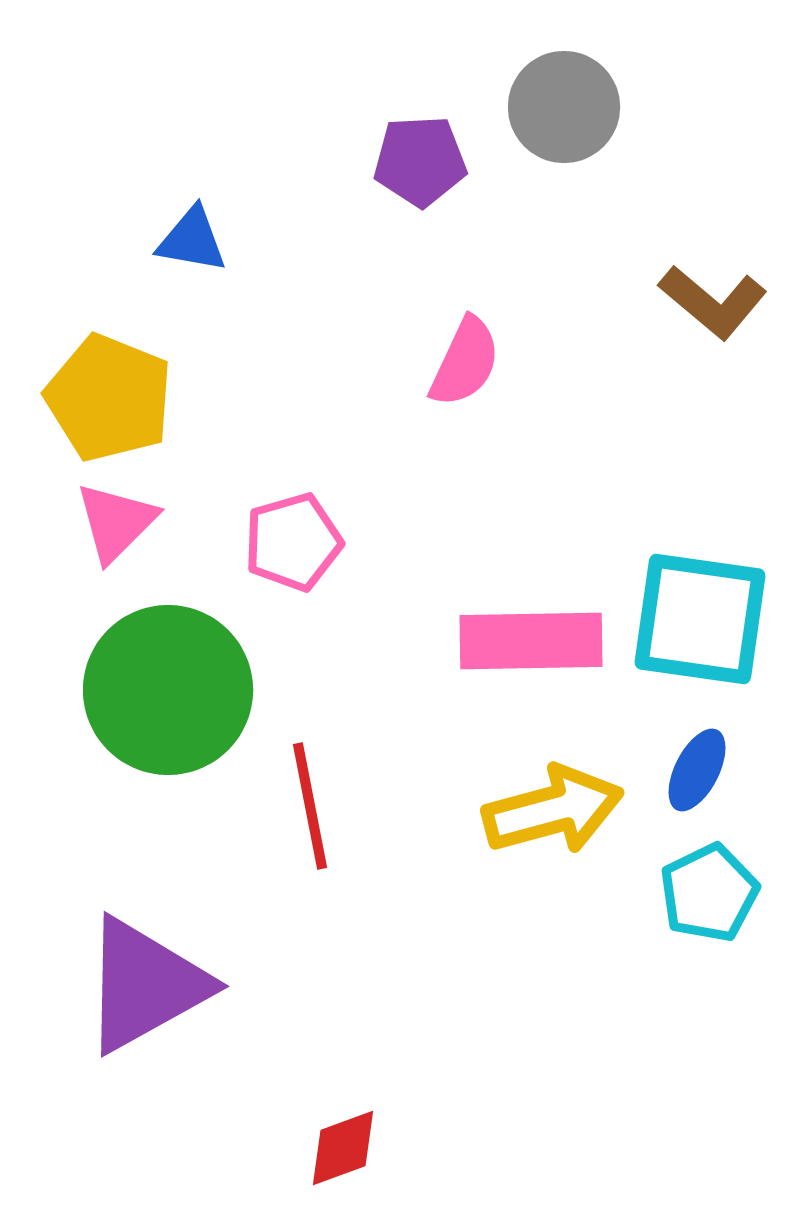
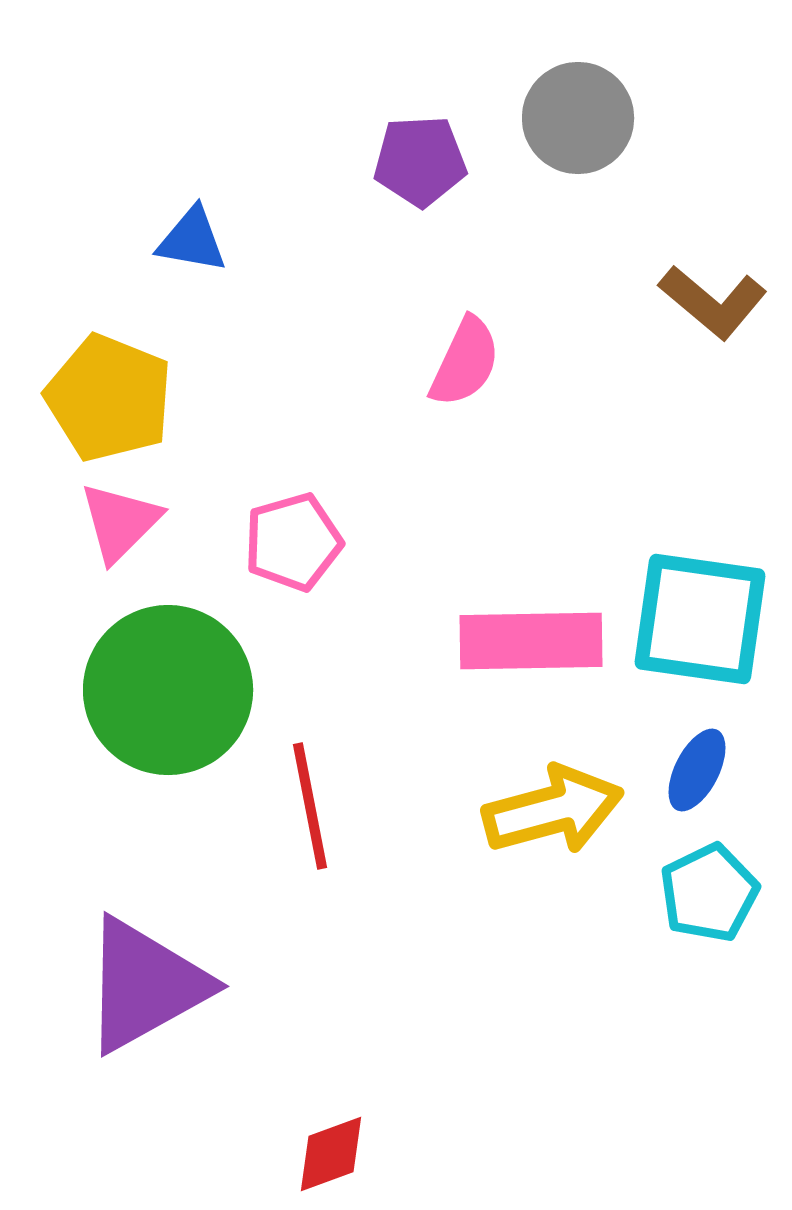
gray circle: moved 14 px right, 11 px down
pink triangle: moved 4 px right
red diamond: moved 12 px left, 6 px down
